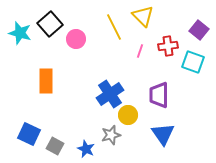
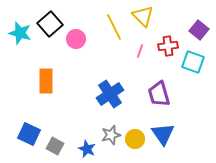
purple trapezoid: moved 1 px up; rotated 16 degrees counterclockwise
yellow circle: moved 7 px right, 24 px down
blue star: moved 1 px right
